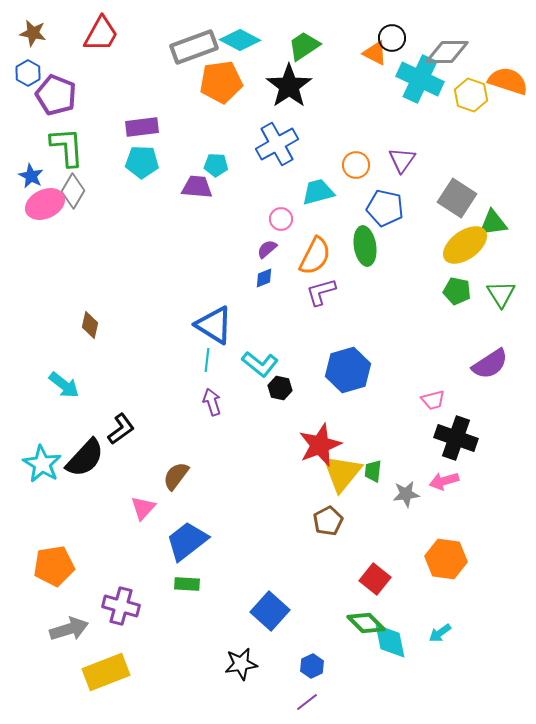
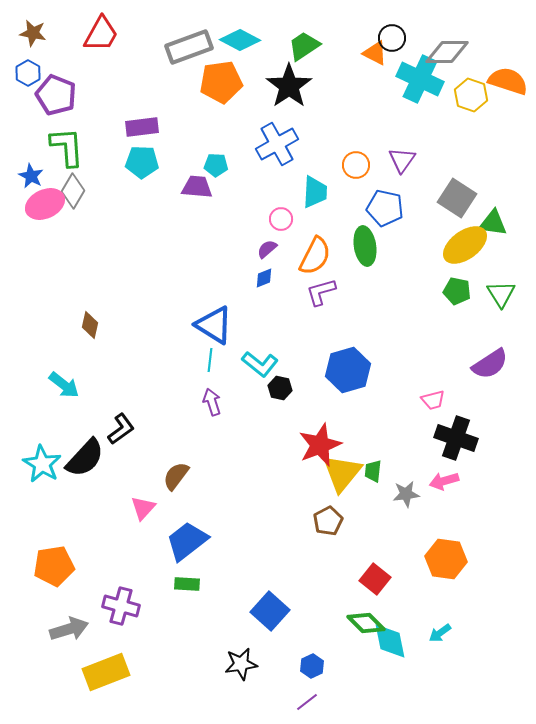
gray rectangle at (194, 47): moved 5 px left
cyan trapezoid at (318, 192): moved 3 px left; rotated 108 degrees clockwise
green triangle at (493, 223): rotated 16 degrees clockwise
cyan line at (207, 360): moved 3 px right
